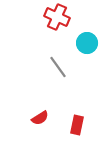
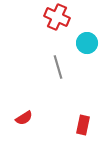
gray line: rotated 20 degrees clockwise
red semicircle: moved 16 px left
red rectangle: moved 6 px right
